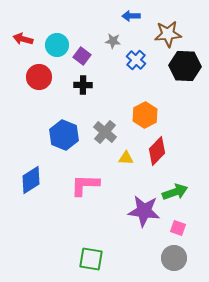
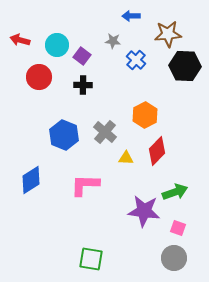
red arrow: moved 3 px left, 1 px down
